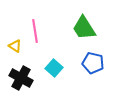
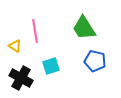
blue pentagon: moved 2 px right, 2 px up
cyan square: moved 3 px left, 2 px up; rotated 30 degrees clockwise
